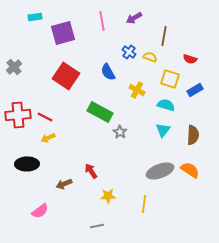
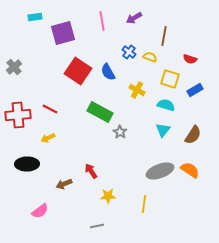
red square: moved 12 px right, 5 px up
red line: moved 5 px right, 8 px up
brown semicircle: rotated 30 degrees clockwise
